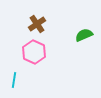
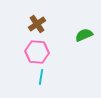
pink hexagon: moved 3 px right; rotated 20 degrees counterclockwise
cyan line: moved 27 px right, 3 px up
